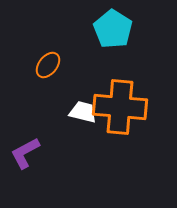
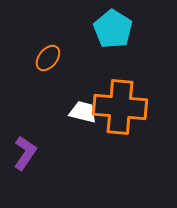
orange ellipse: moved 7 px up
purple L-shape: rotated 152 degrees clockwise
